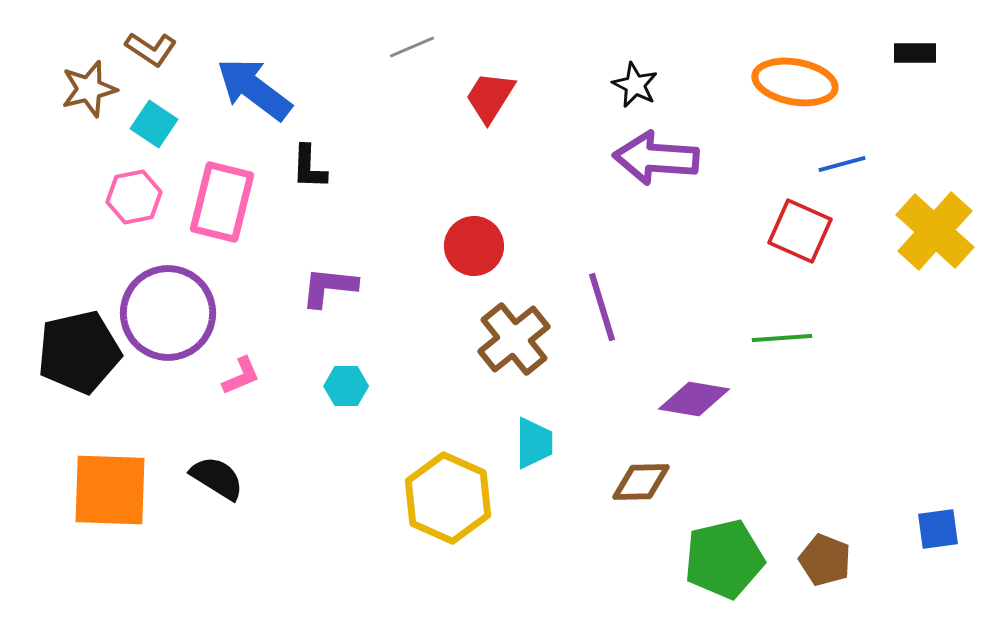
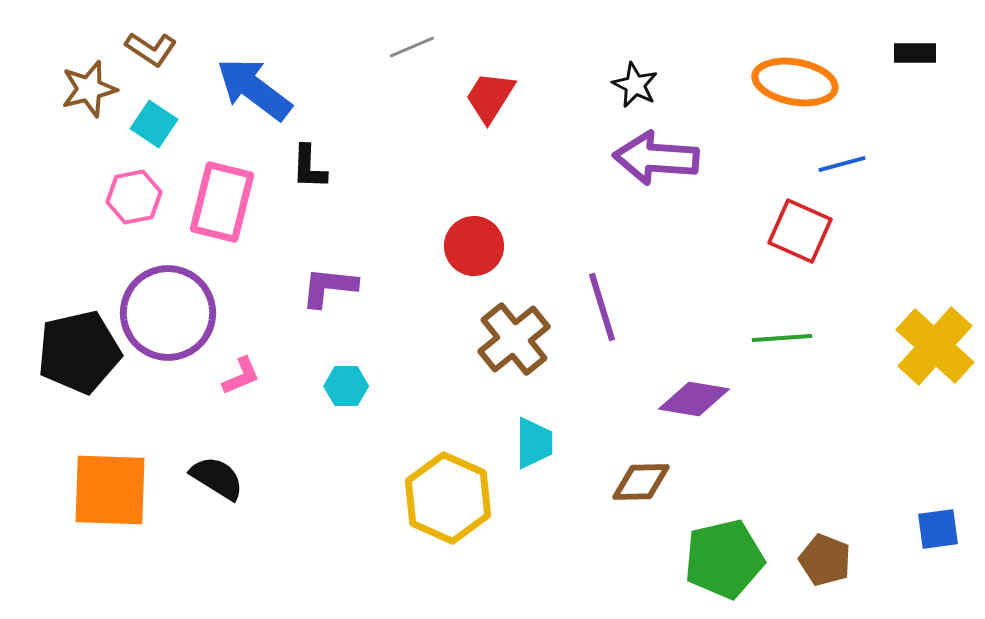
yellow cross: moved 115 px down
